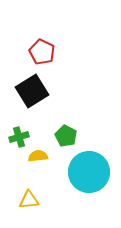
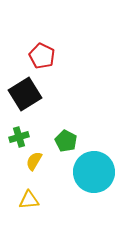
red pentagon: moved 4 px down
black square: moved 7 px left, 3 px down
green pentagon: moved 5 px down
yellow semicircle: moved 4 px left, 5 px down; rotated 54 degrees counterclockwise
cyan circle: moved 5 px right
